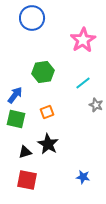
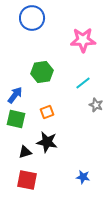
pink star: rotated 30 degrees clockwise
green hexagon: moved 1 px left
black star: moved 1 px left, 2 px up; rotated 20 degrees counterclockwise
